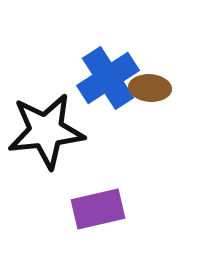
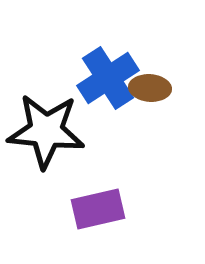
black star: rotated 12 degrees clockwise
